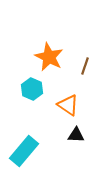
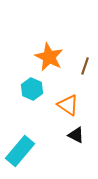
black triangle: rotated 24 degrees clockwise
cyan rectangle: moved 4 px left
